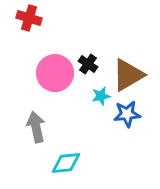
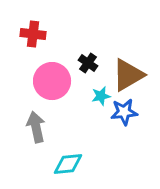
red cross: moved 4 px right, 16 px down; rotated 10 degrees counterclockwise
black cross: moved 1 px up
pink circle: moved 3 px left, 8 px down
blue star: moved 3 px left, 2 px up
cyan diamond: moved 2 px right, 1 px down
